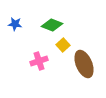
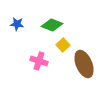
blue star: moved 2 px right
pink cross: rotated 36 degrees clockwise
